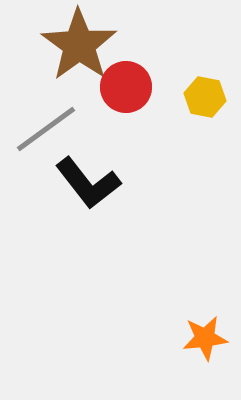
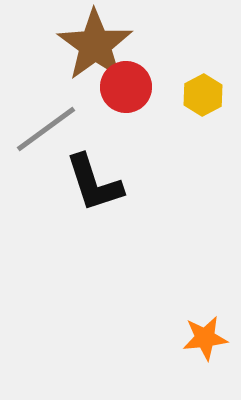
brown star: moved 16 px right
yellow hexagon: moved 2 px left, 2 px up; rotated 21 degrees clockwise
black L-shape: moved 6 px right; rotated 20 degrees clockwise
